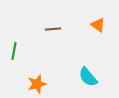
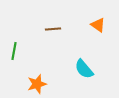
cyan semicircle: moved 4 px left, 8 px up
